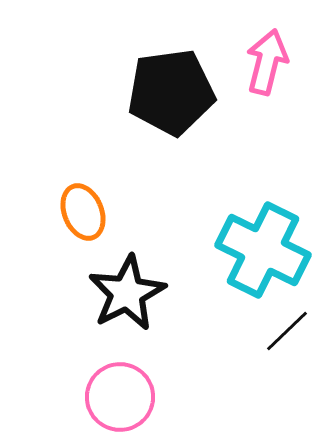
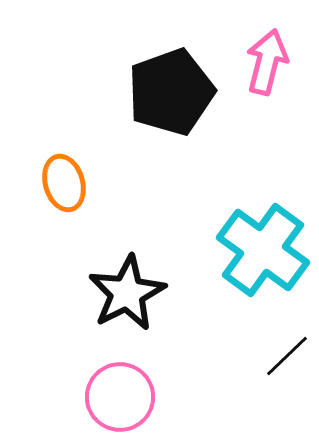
black pentagon: rotated 12 degrees counterclockwise
orange ellipse: moved 19 px left, 29 px up; rotated 6 degrees clockwise
cyan cross: rotated 10 degrees clockwise
black line: moved 25 px down
